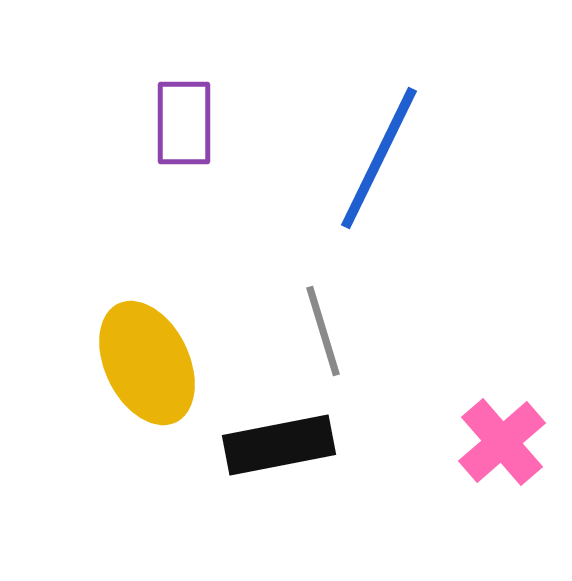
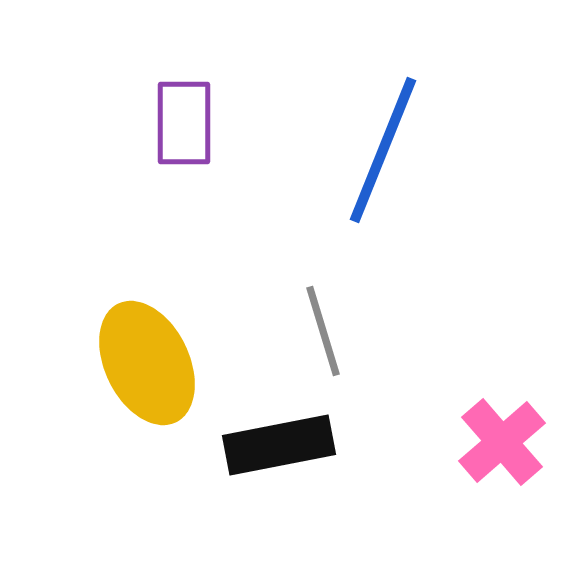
blue line: moved 4 px right, 8 px up; rotated 4 degrees counterclockwise
